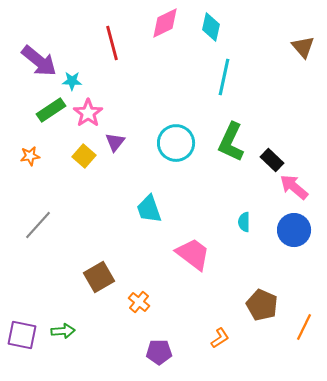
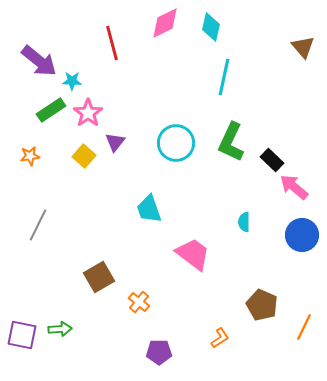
gray line: rotated 16 degrees counterclockwise
blue circle: moved 8 px right, 5 px down
green arrow: moved 3 px left, 2 px up
